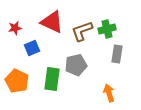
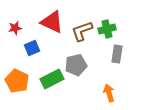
green rectangle: rotated 55 degrees clockwise
